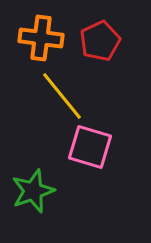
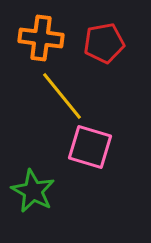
red pentagon: moved 4 px right, 2 px down; rotated 15 degrees clockwise
green star: rotated 24 degrees counterclockwise
